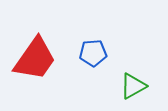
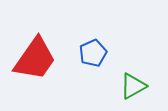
blue pentagon: rotated 20 degrees counterclockwise
